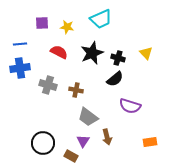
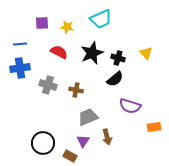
gray trapezoid: rotated 120 degrees clockwise
orange rectangle: moved 4 px right, 15 px up
brown rectangle: moved 1 px left
